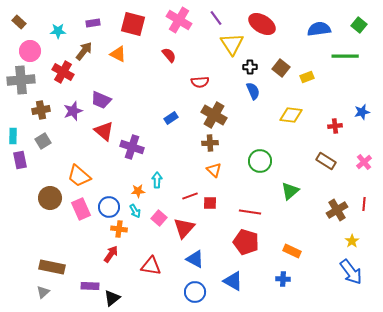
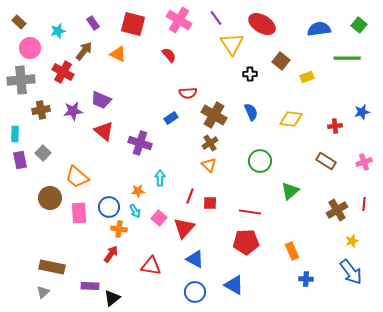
purple rectangle at (93, 23): rotated 64 degrees clockwise
cyan star at (58, 31): rotated 14 degrees counterclockwise
pink circle at (30, 51): moved 3 px up
green line at (345, 56): moved 2 px right, 2 px down
black cross at (250, 67): moved 7 px down
brown square at (281, 68): moved 7 px up
red semicircle at (200, 82): moved 12 px left, 11 px down
blue semicircle at (253, 91): moved 2 px left, 21 px down
purple star at (73, 111): rotated 12 degrees clockwise
yellow diamond at (291, 115): moved 4 px down
cyan rectangle at (13, 136): moved 2 px right, 2 px up
gray square at (43, 141): moved 12 px down; rotated 14 degrees counterclockwise
brown cross at (210, 143): rotated 28 degrees counterclockwise
purple cross at (132, 147): moved 8 px right, 4 px up
pink cross at (364, 162): rotated 21 degrees clockwise
orange triangle at (214, 170): moved 5 px left, 5 px up
orange trapezoid at (79, 176): moved 2 px left, 1 px down
cyan arrow at (157, 180): moved 3 px right, 2 px up
red line at (190, 196): rotated 49 degrees counterclockwise
pink rectangle at (81, 209): moved 2 px left, 4 px down; rotated 20 degrees clockwise
yellow star at (352, 241): rotated 16 degrees clockwise
red pentagon at (246, 242): rotated 20 degrees counterclockwise
orange rectangle at (292, 251): rotated 42 degrees clockwise
blue cross at (283, 279): moved 23 px right
blue triangle at (233, 281): moved 1 px right, 4 px down
